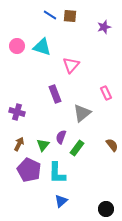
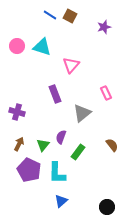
brown square: rotated 24 degrees clockwise
green rectangle: moved 1 px right, 4 px down
black circle: moved 1 px right, 2 px up
